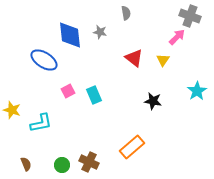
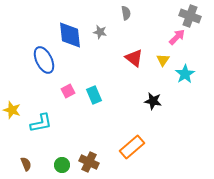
blue ellipse: rotated 32 degrees clockwise
cyan star: moved 12 px left, 17 px up
